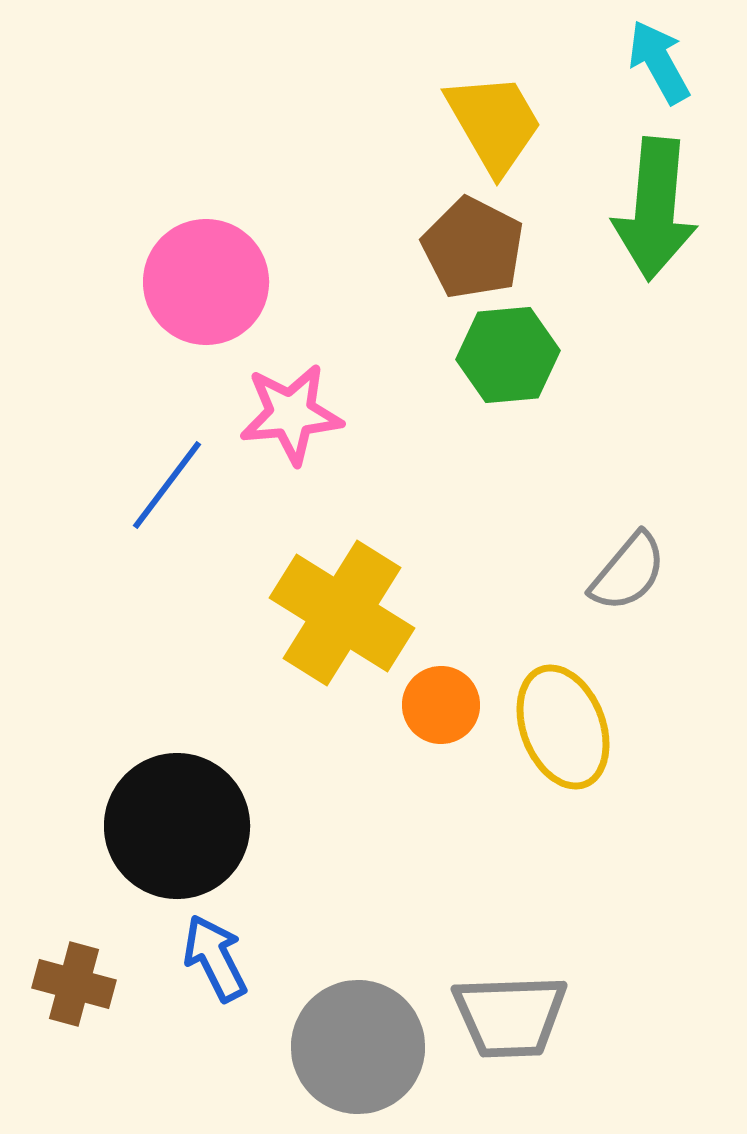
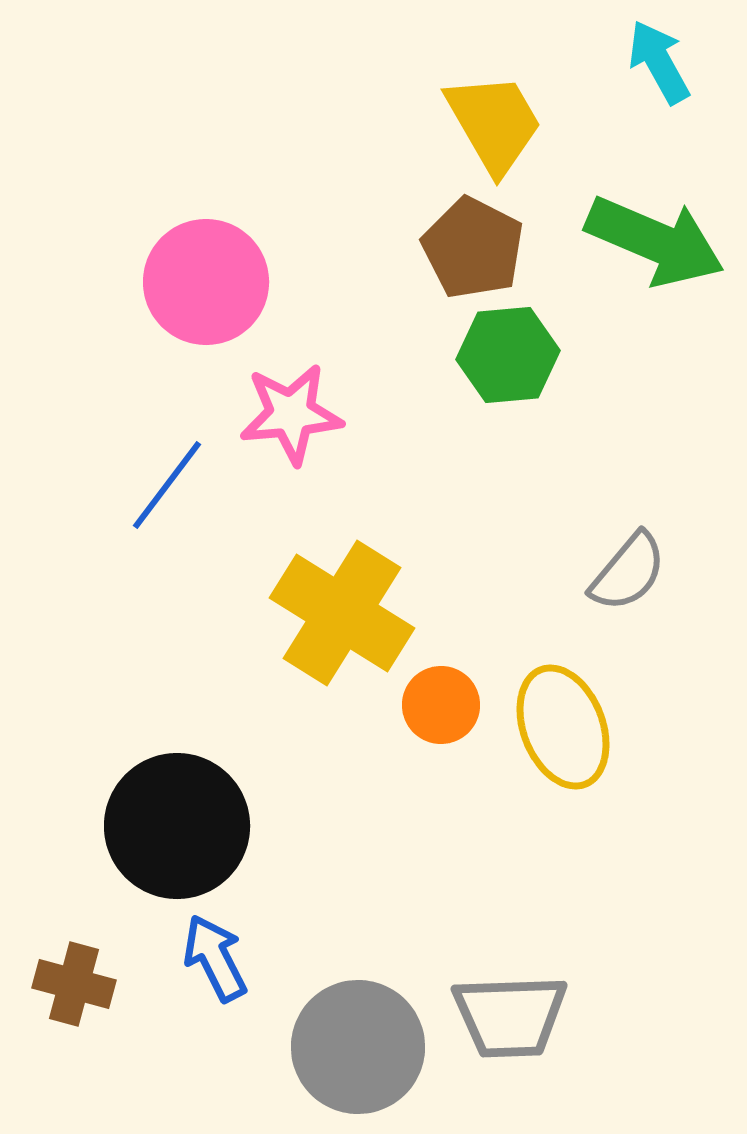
green arrow: moved 32 px down; rotated 72 degrees counterclockwise
